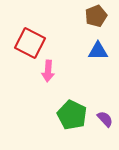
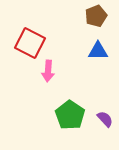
green pentagon: moved 2 px left; rotated 8 degrees clockwise
